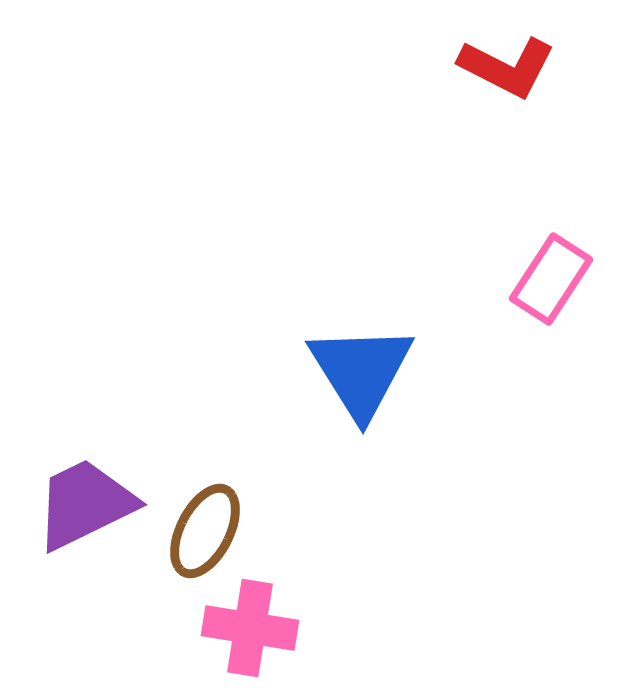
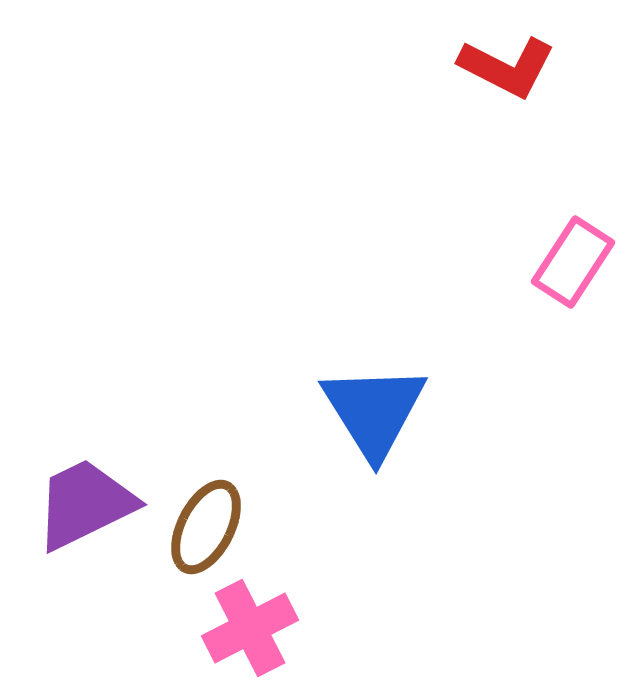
pink rectangle: moved 22 px right, 17 px up
blue triangle: moved 13 px right, 40 px down
brown ellipse: moved 1 px right, 4 px up
pink cross: rotated 36 degrees counterclockwise
